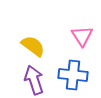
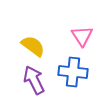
blue cross: moved 3 px up
purple arrow: rotated 8 degrees counterclockwise
